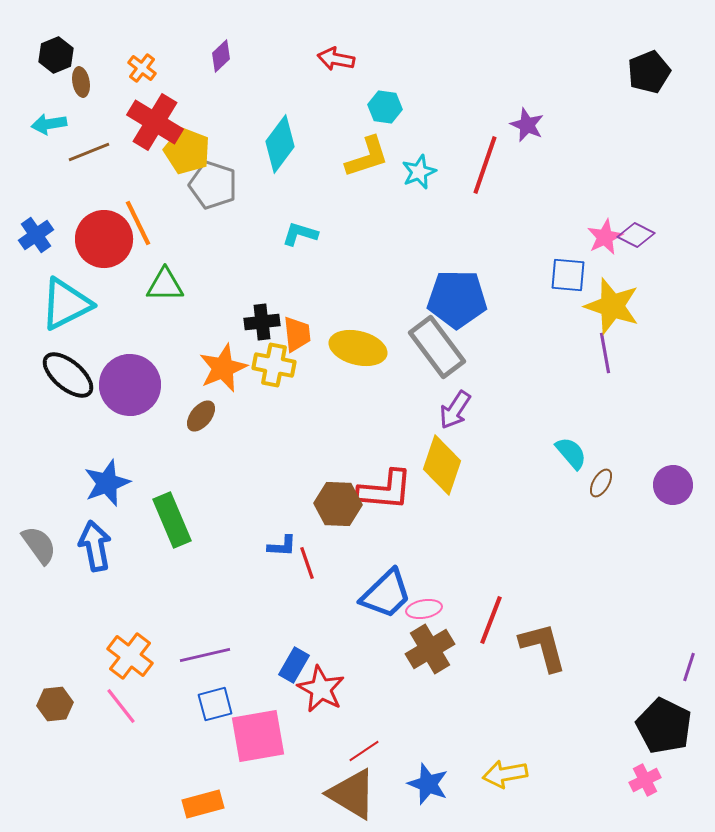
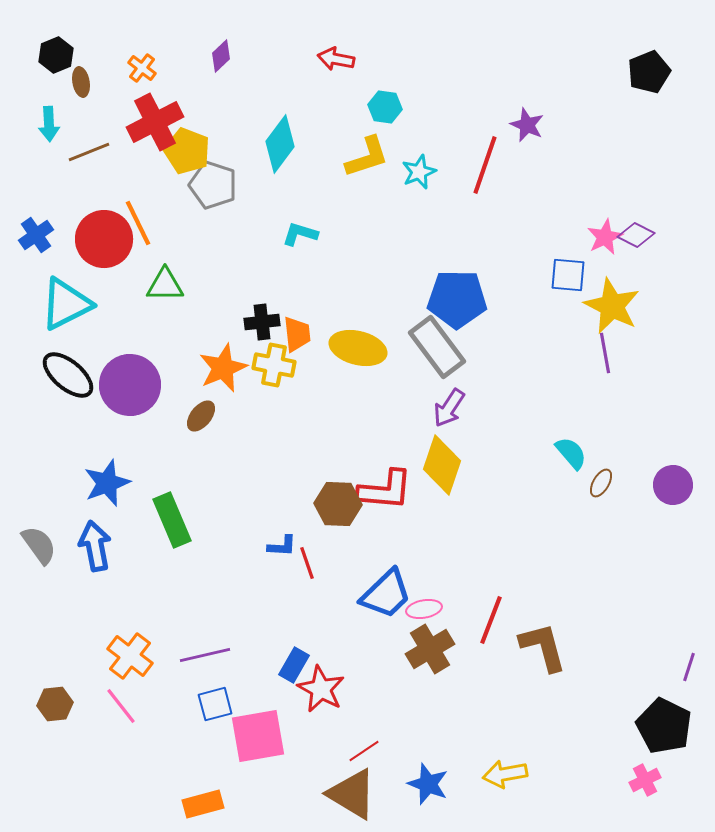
red cross at (155, 122): rotated 32 degrees clockwise
cyan arrow at (49, 124): rotated 84 degrees counterclockwise
yellow star at (612, 306): rotated 8 degrees clockwise
purple arrow at (455, 410): moved 6 px left, 2 px up
